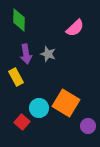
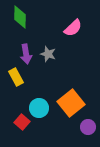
green diamond: moved 1 px right, 3 px up
pink semicircle: moved 2 px left
orange square: moved 5 px right; rotated 20 degrees clockwise
purple circle: moved 1 px down
